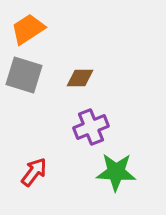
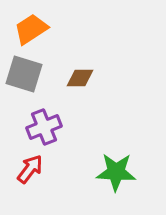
orange trapezoid: moved 3 px right
gray square: moved 1 px up
purple cross: moved 47 px left
red arrow: moved 4 px left, 3 px up
